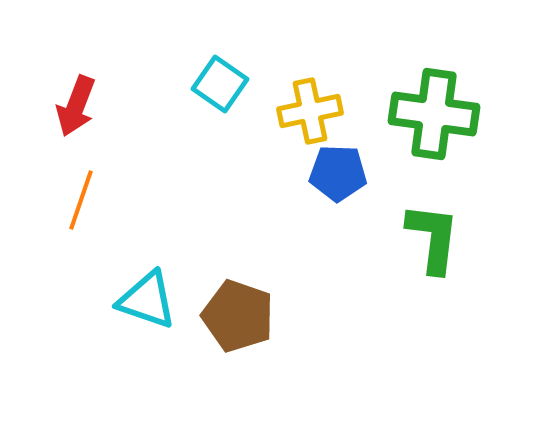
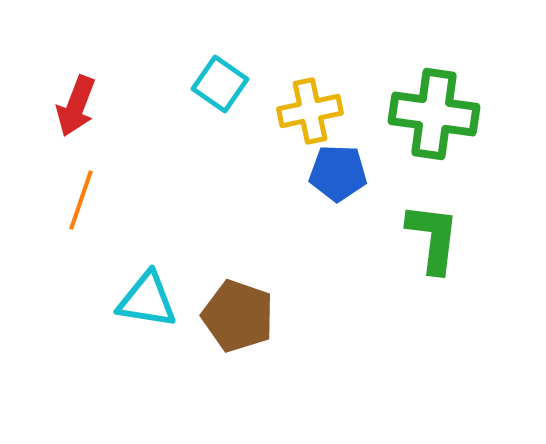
cyan triangle: rotated 10 degrees counterclockwise
